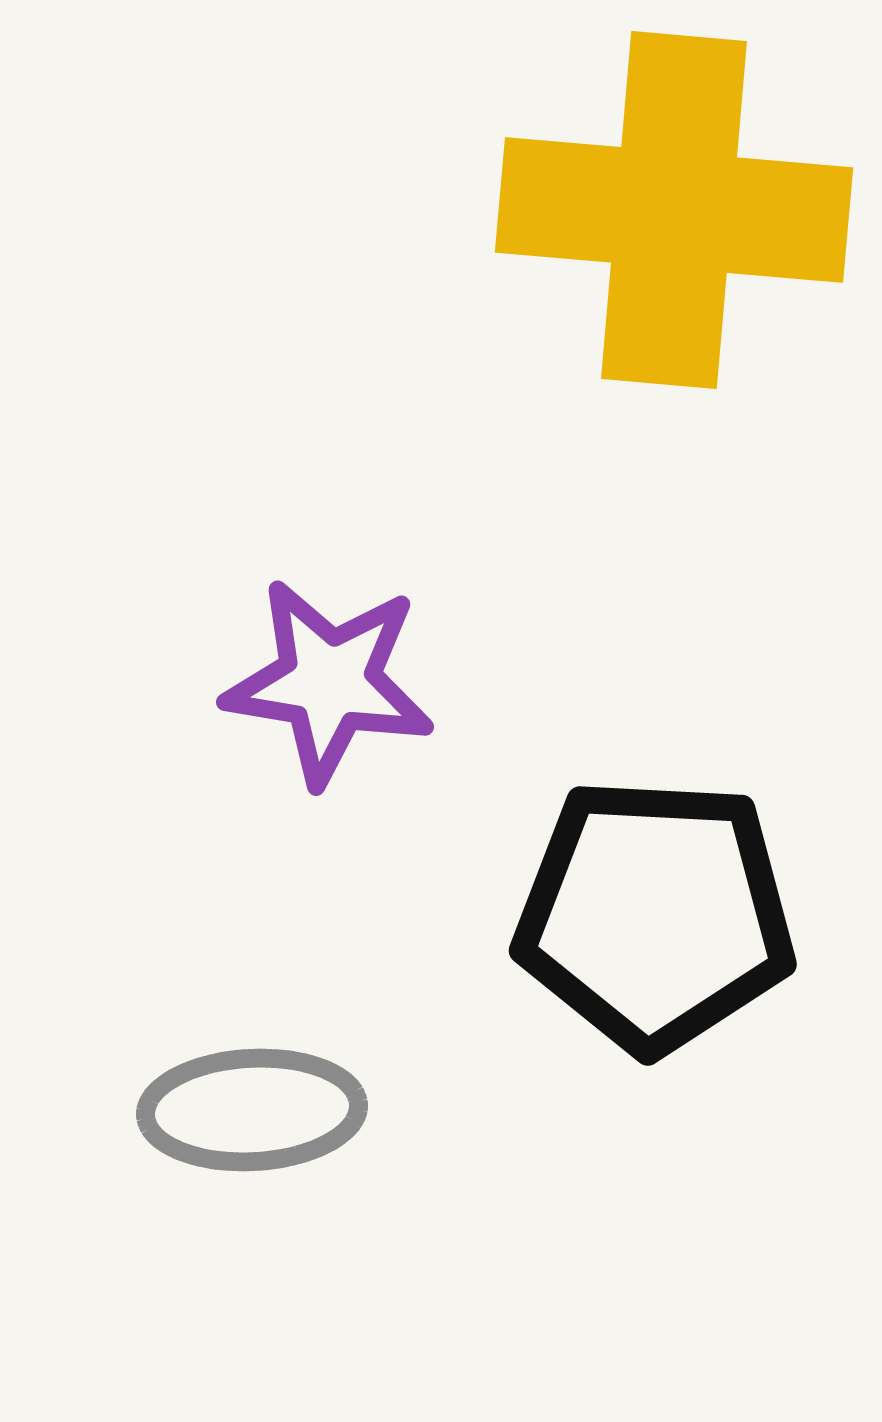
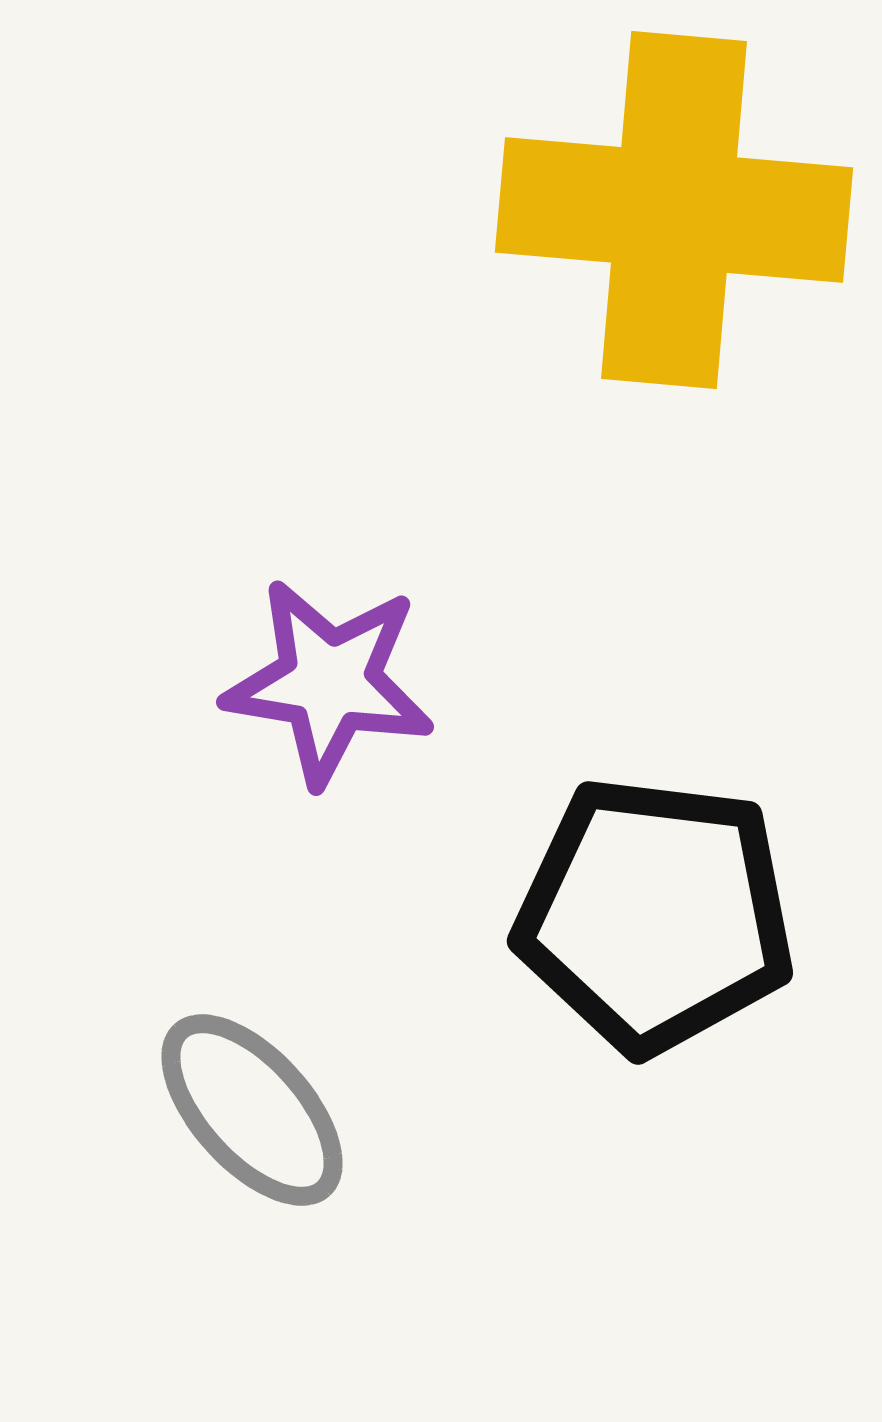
black pentagon: rotated 4 degrees clockwise
gray ellipse: rotated 51 degrees clockwise
